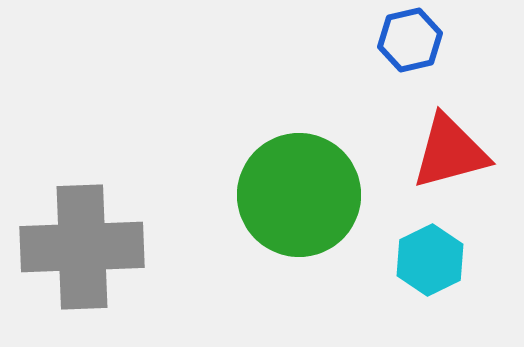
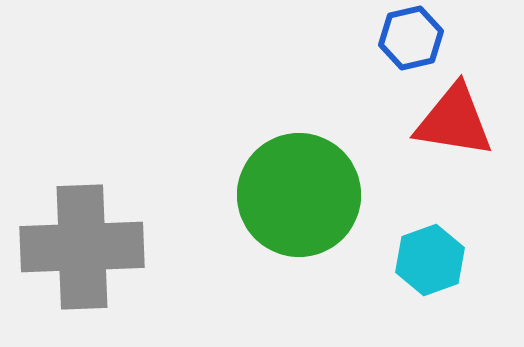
blue hexagon: moved 1 px right, 2 px up
red triangle: moved 4 px right, 31 px up; rotated 24 degrees clockwise
cyan hexagon: rotated 6 degrees clockwise
